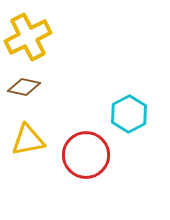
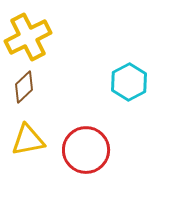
brown diamond: rotated 56 degrees counterclockwise
cyan hexagon: moved 32 px up
red circle: moved 5 px up
